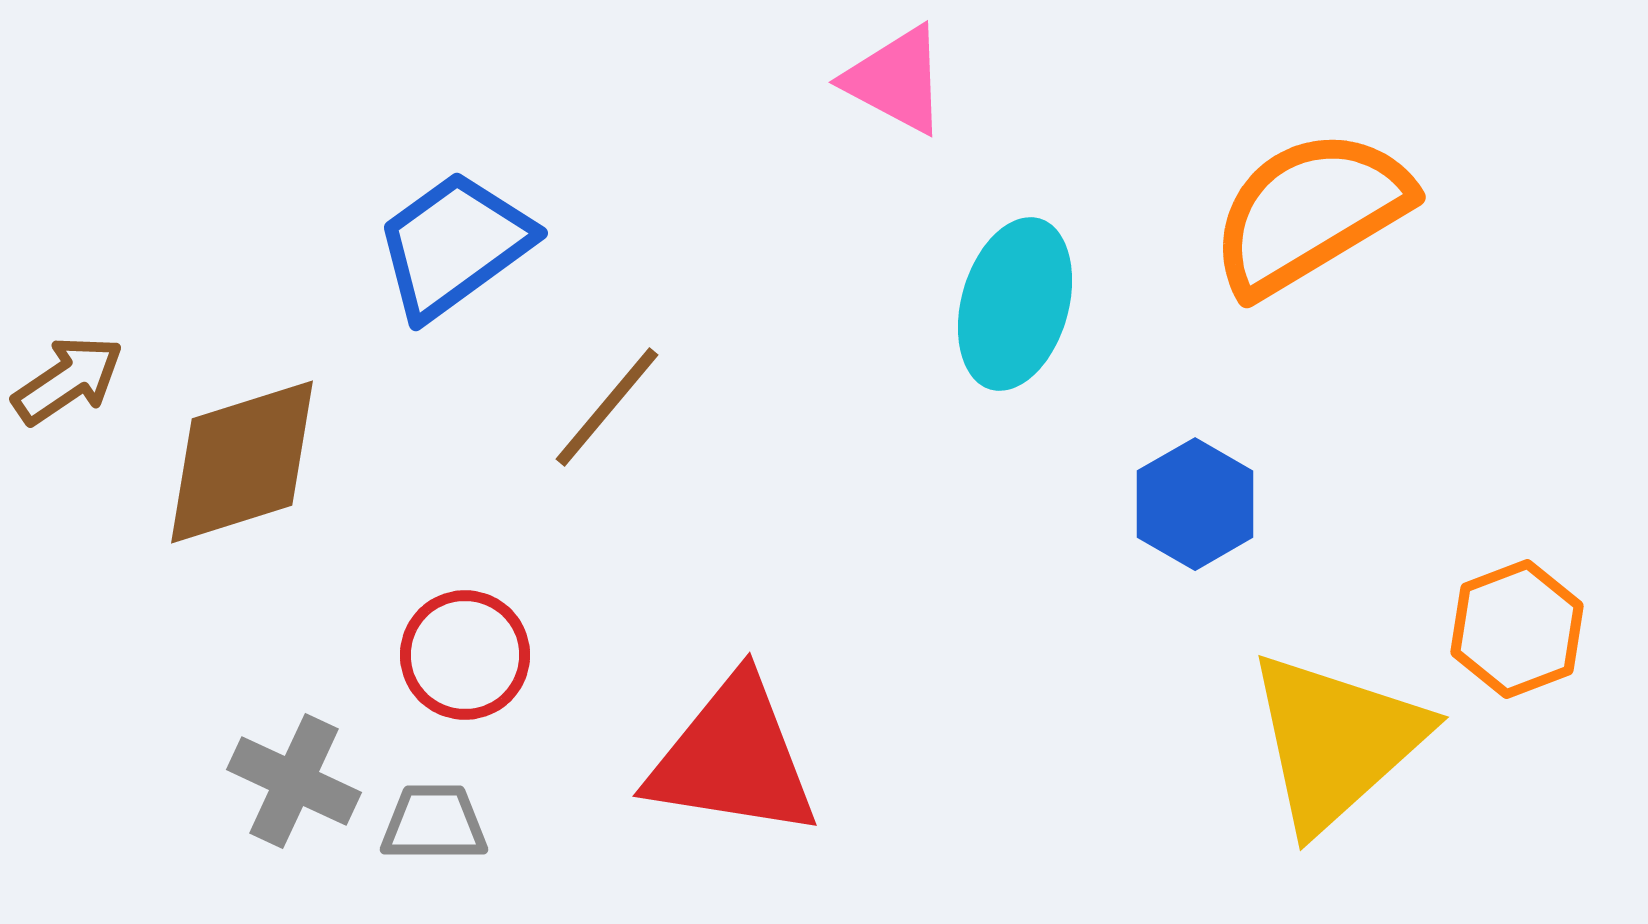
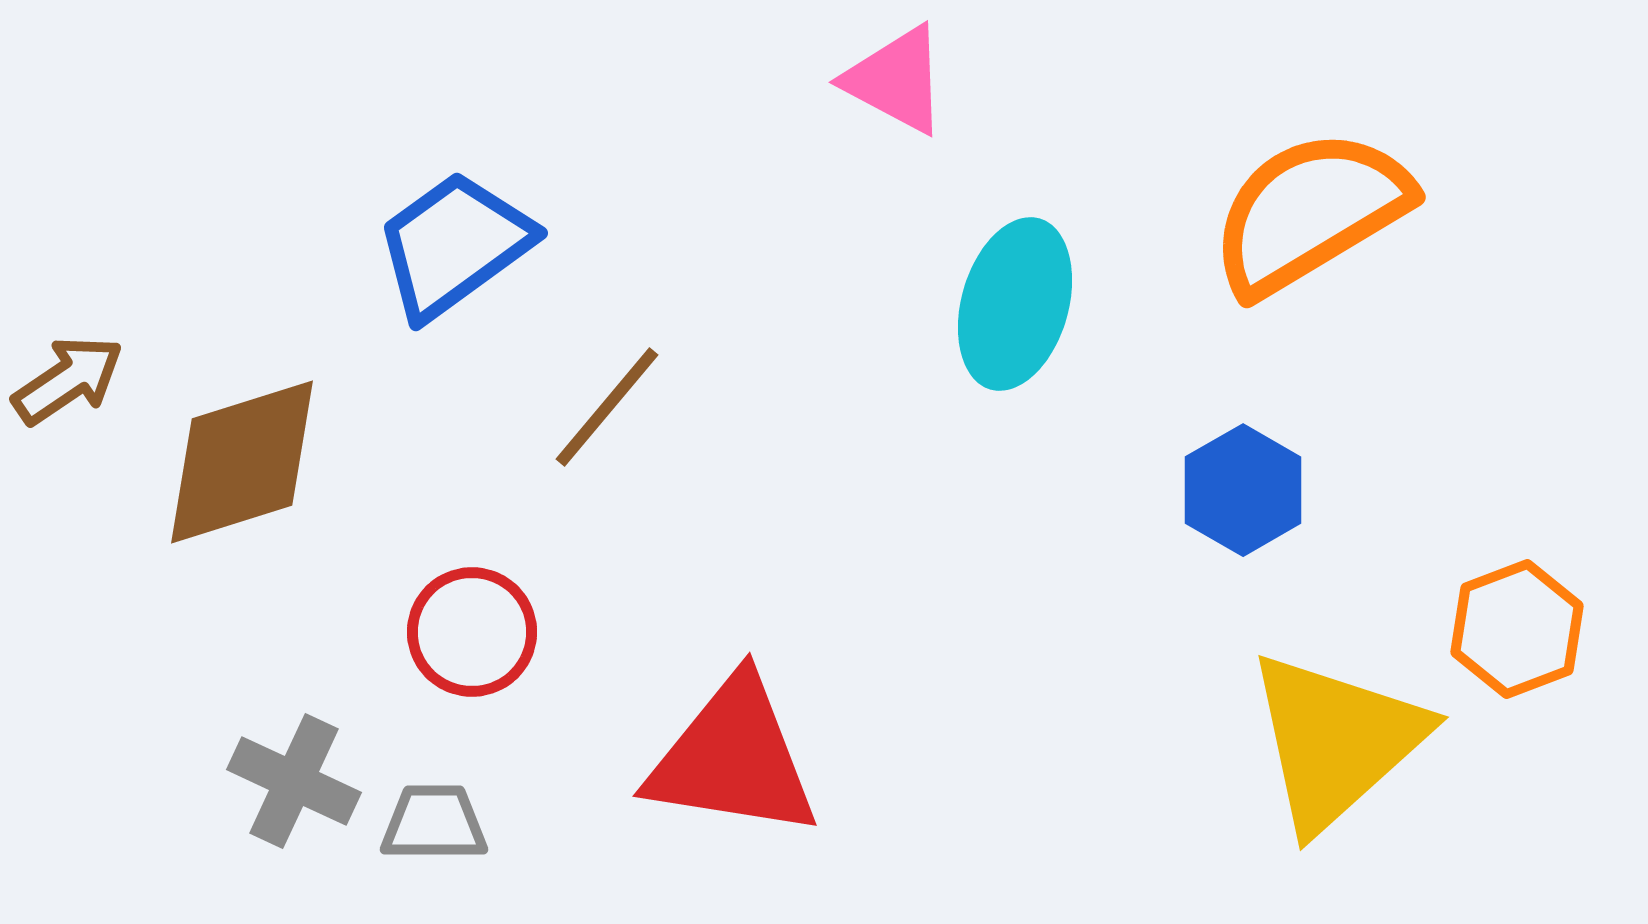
blue hexagon: moved 48 px right, 14 px up
red circle: moved 7 px right, 23 px up
